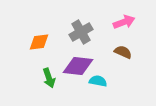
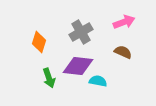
orange diamond: rotated 65 degrees counterclockwise
